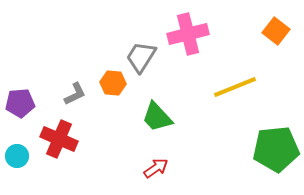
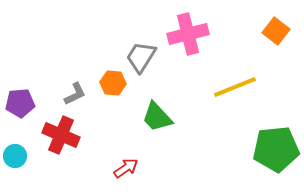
red cross: moved 2 px right, 4 px up
cyan circle: moved 2 px left
red arrow: moved 30 px left
